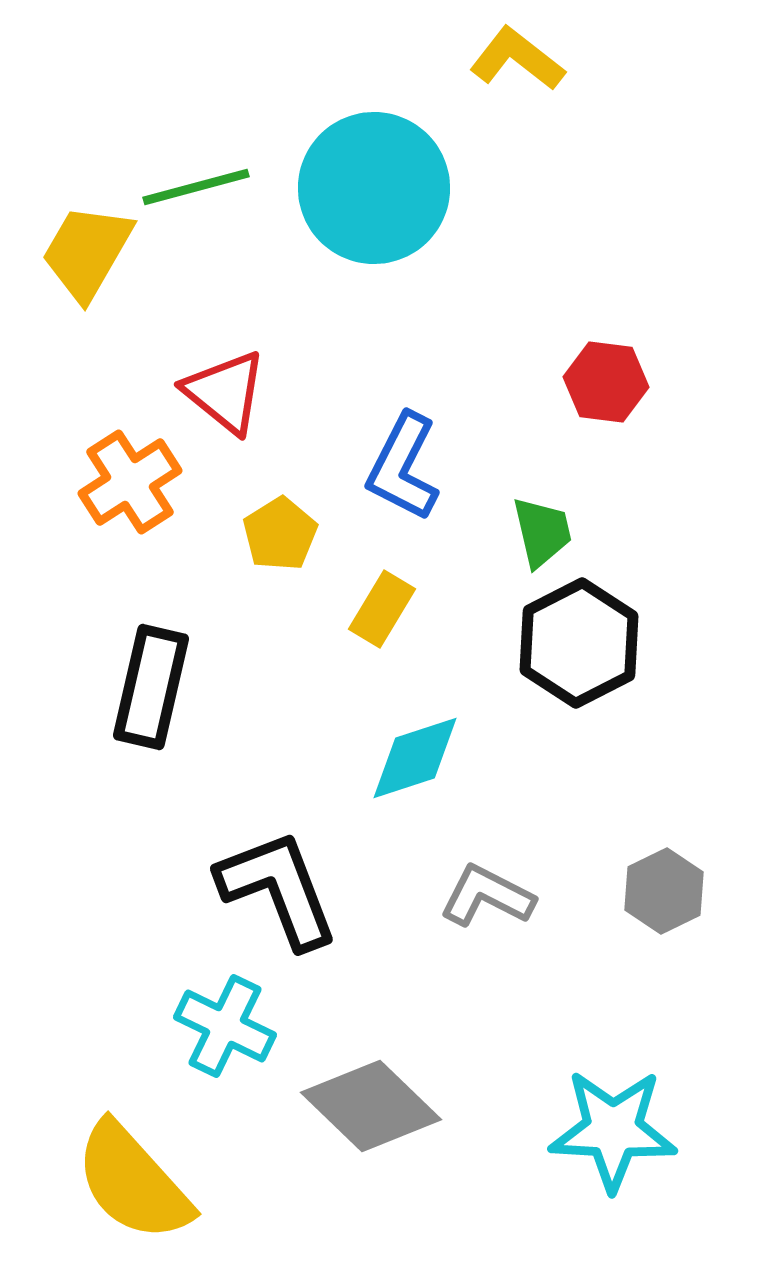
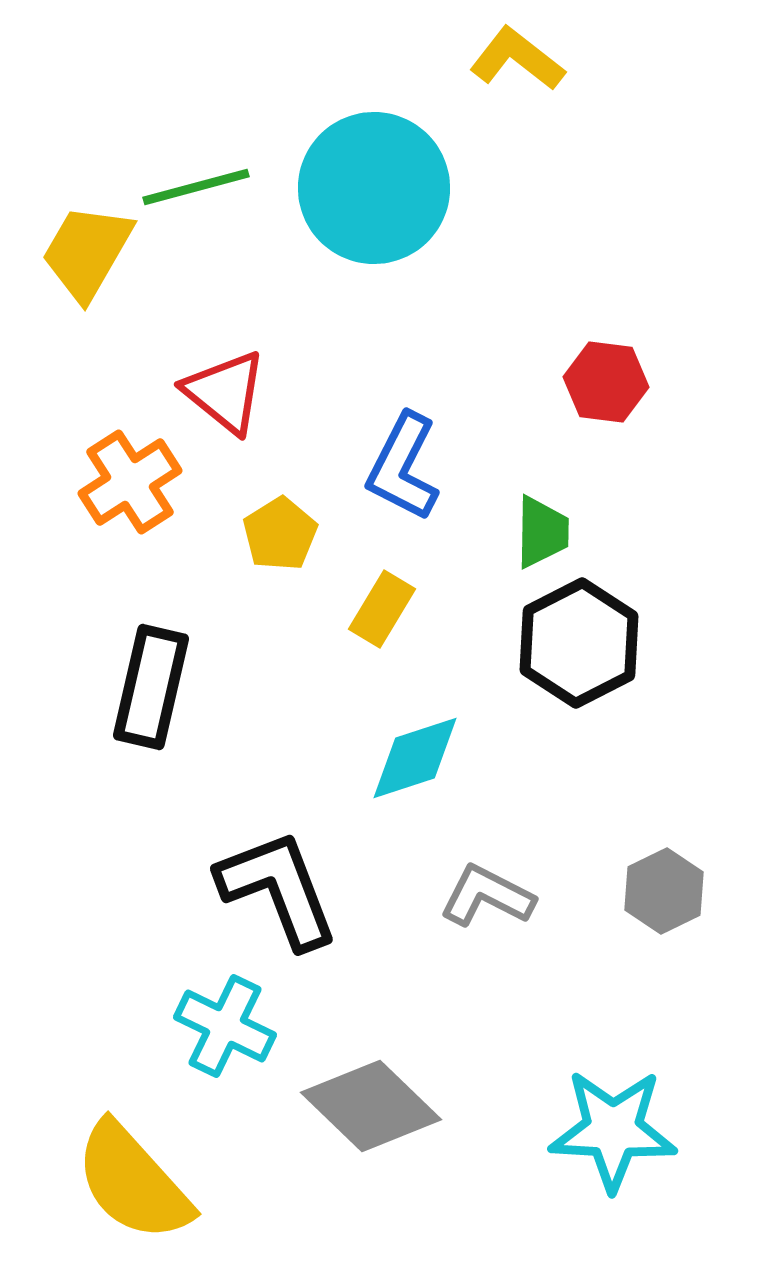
green trapezoid: rotated 14 degrees clockwise
